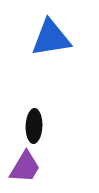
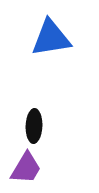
purple trapezoid: moved 1 px right, 1 px down
